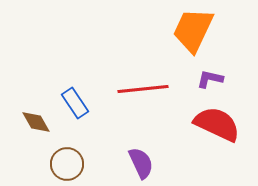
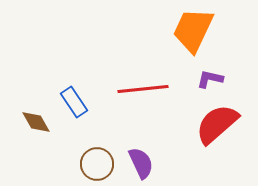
blue rectangle: moved 1 px left, 1 px up
red semicircle: rotated 66 degrees counterclockwise
brown circle: moved 30 px right
